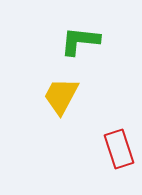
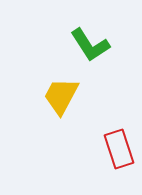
green L-shape: moved 10 px right, 4 px down; rotated 129 degrees counterclockwise
